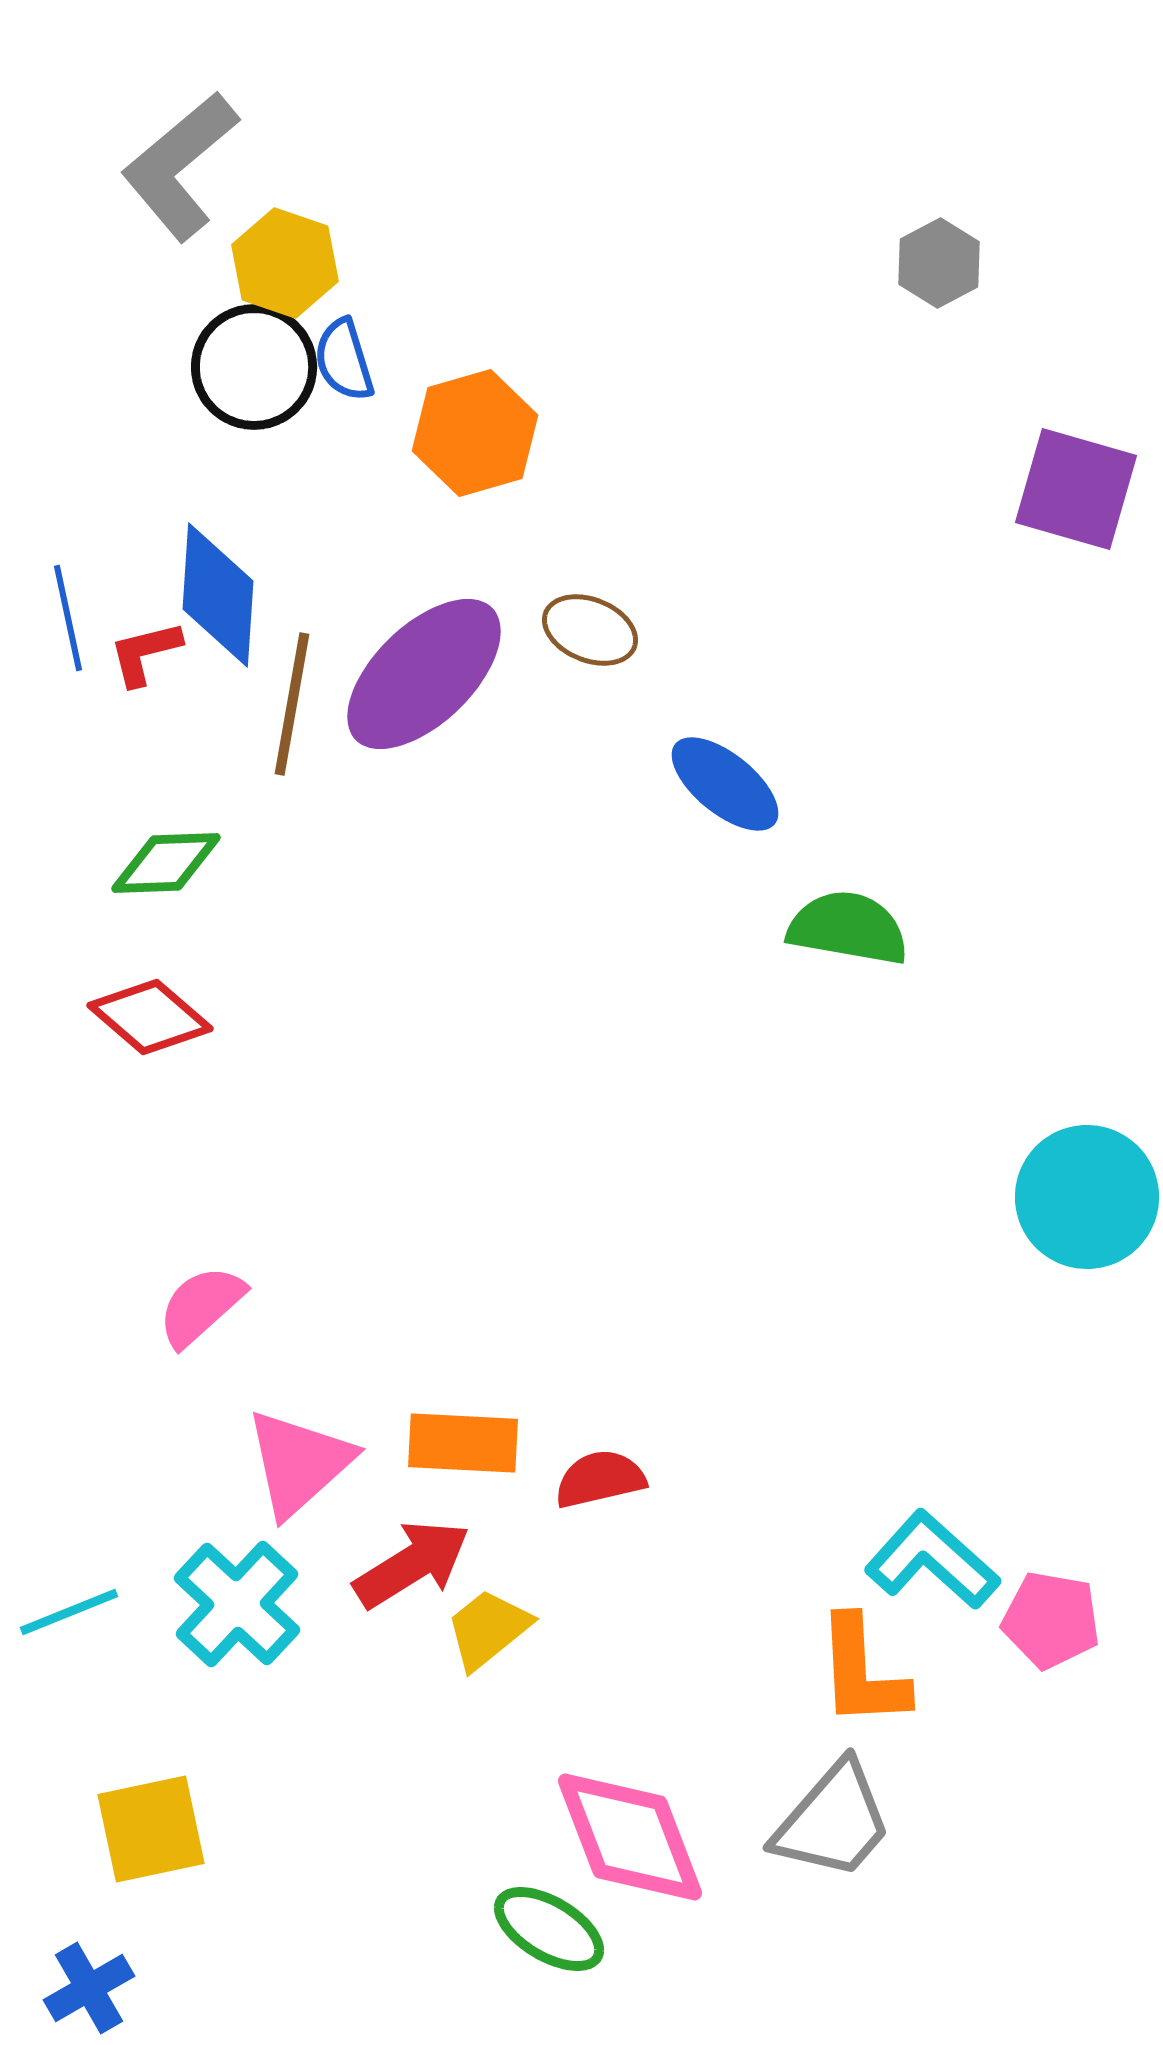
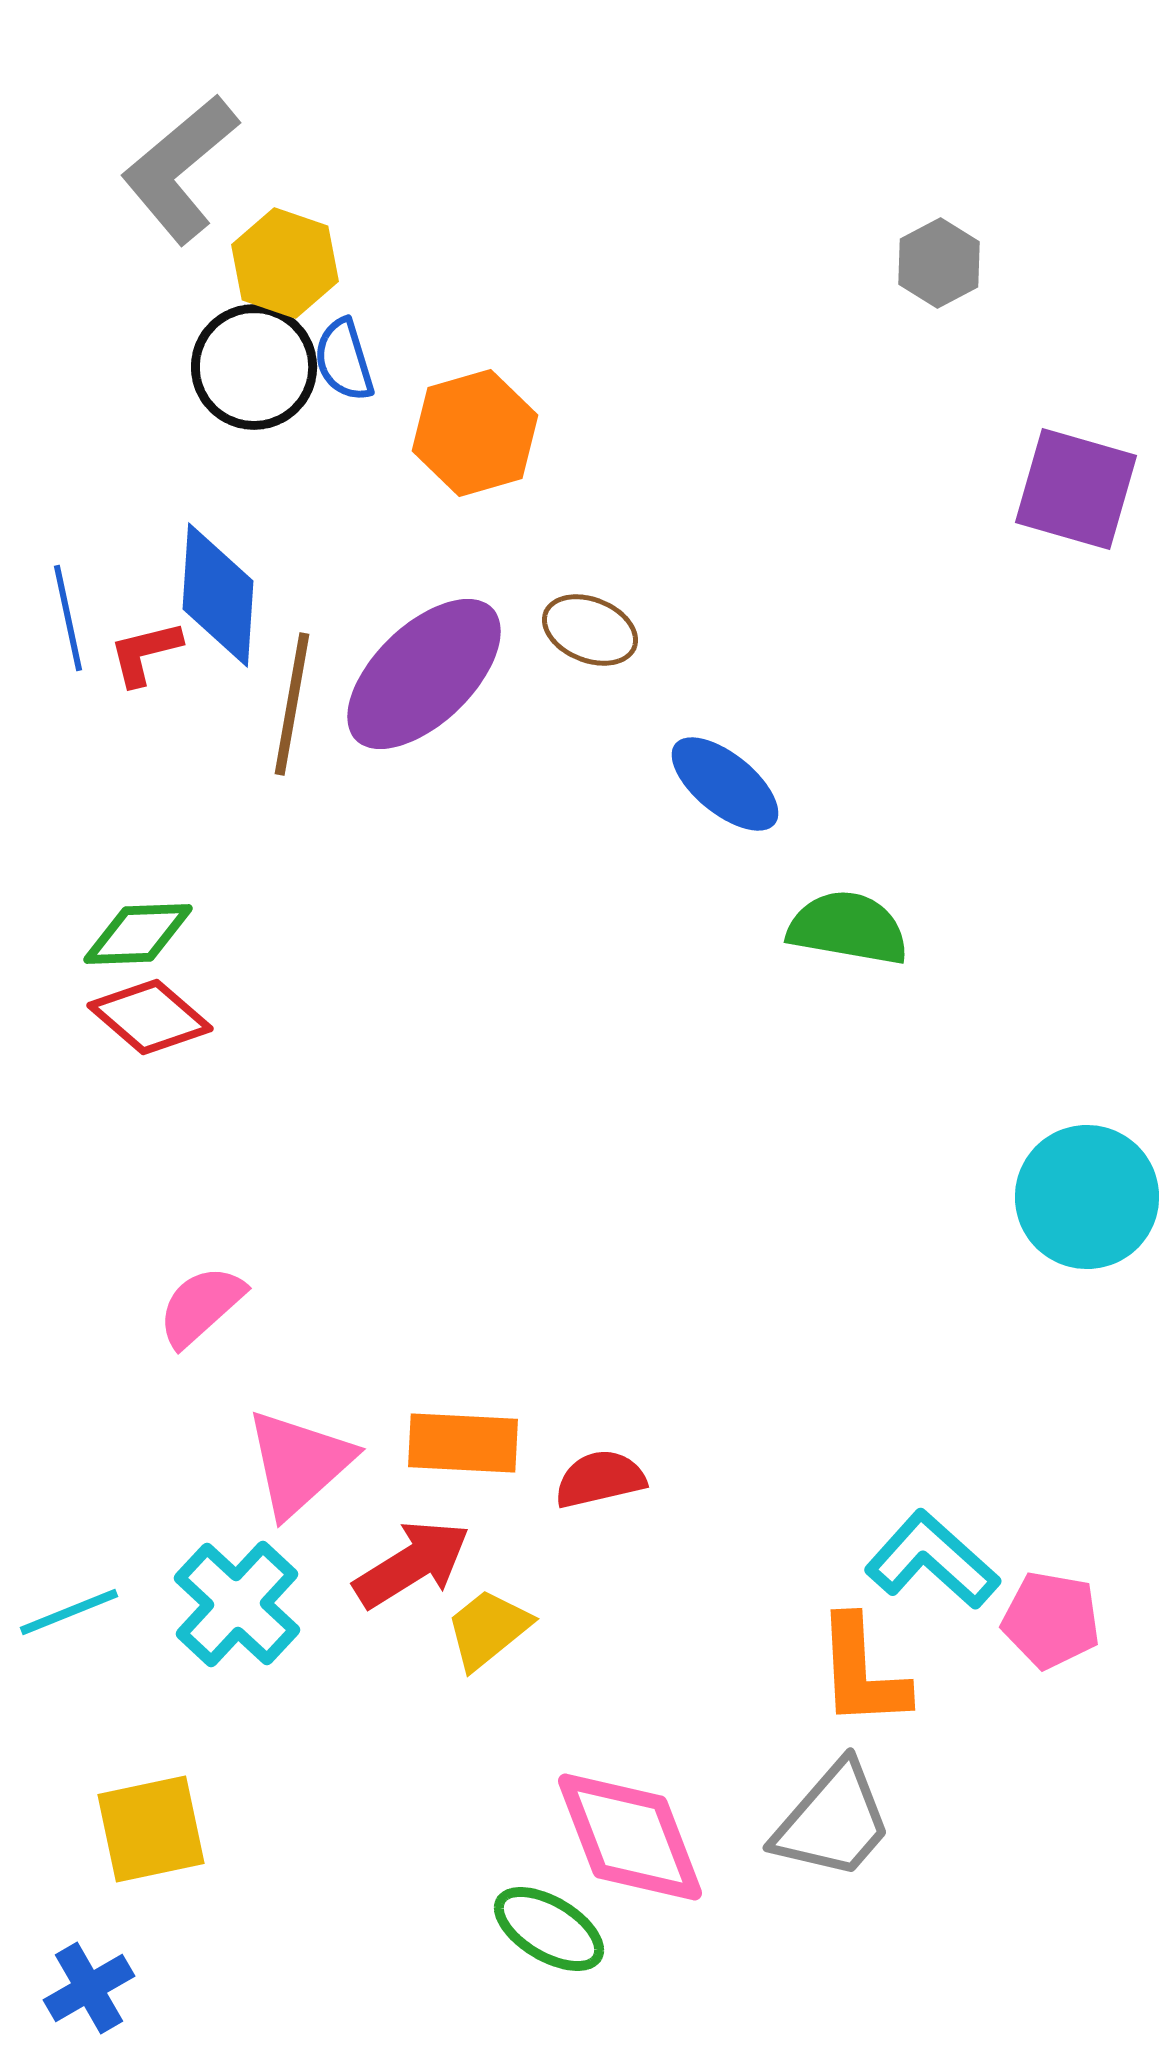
gray L-shape: moved 3 px down
green diamond: moved 28 px left, 71 px down
